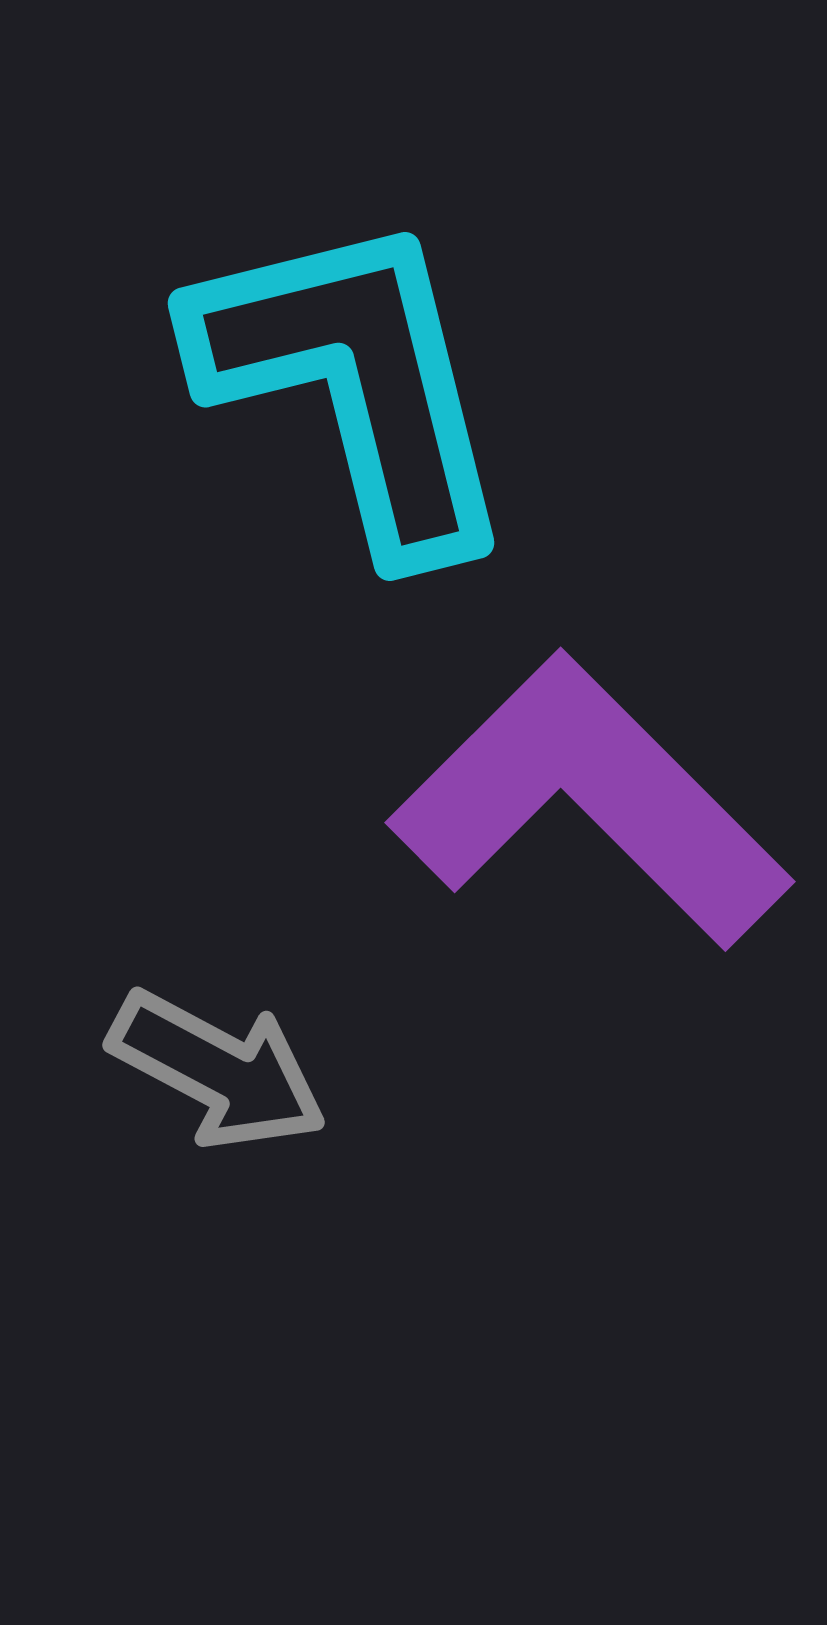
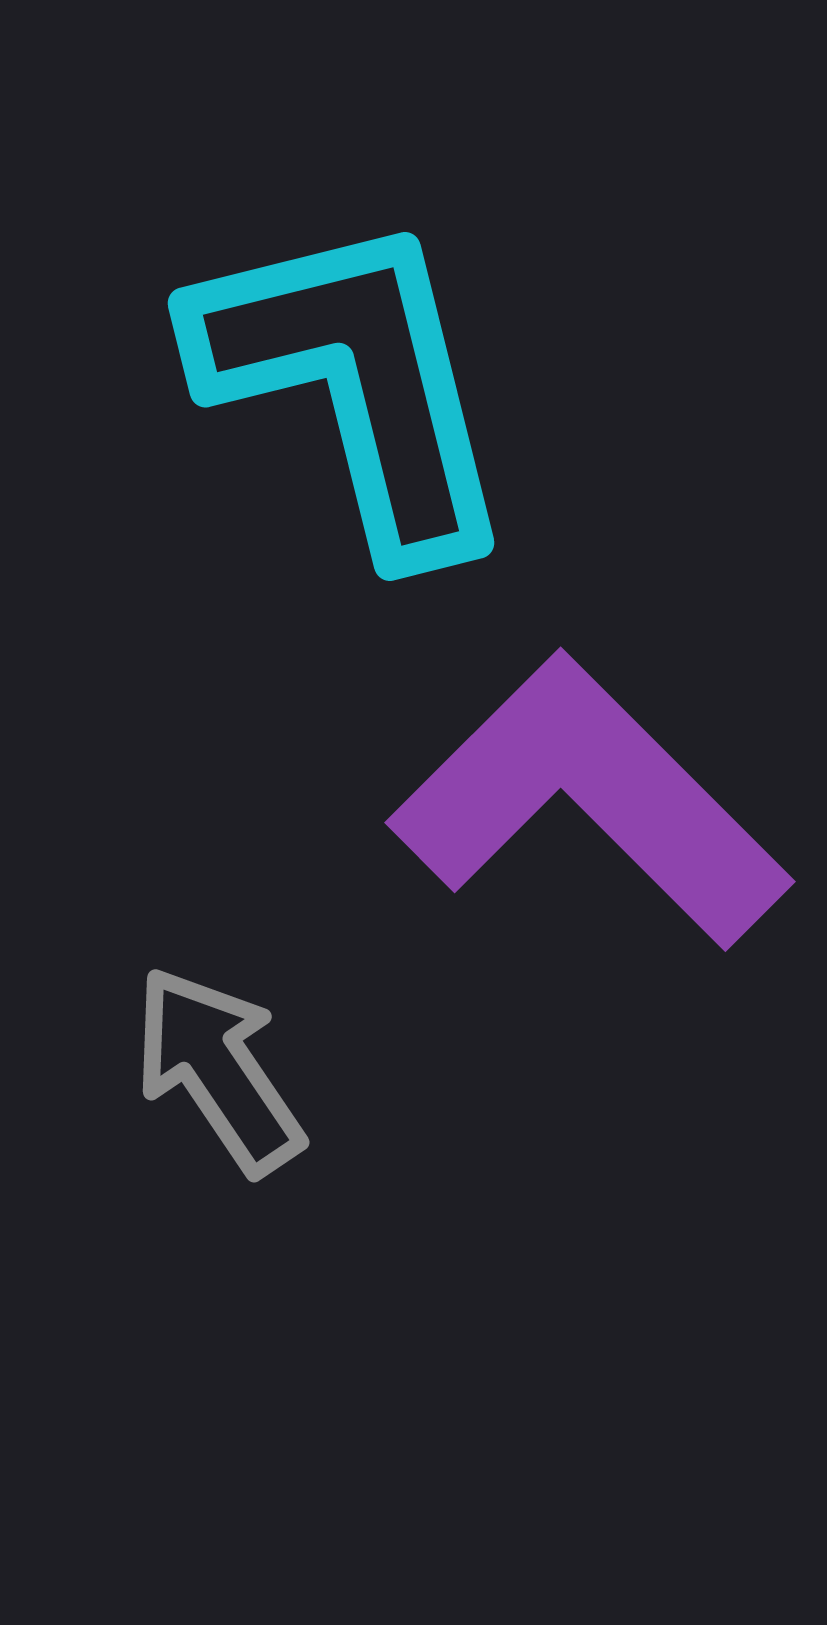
gray arrow: rotated 152 degrees counterclockwise
